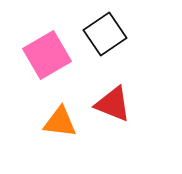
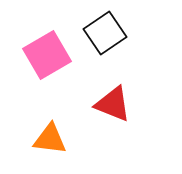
black square: moved 1 px up
orange triangle: moved 10 px left, 17 px down
